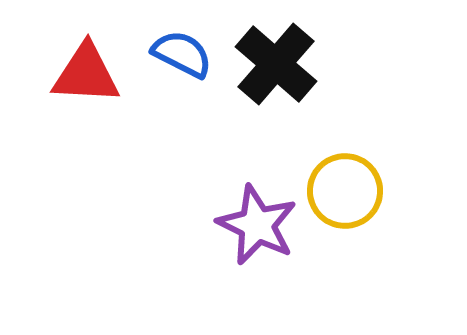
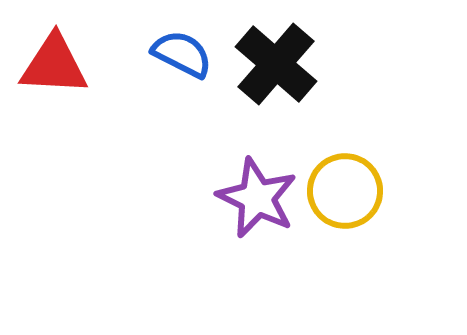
red triangle: moved 32 px left, 9 px up
purple star: moved 27 px up
